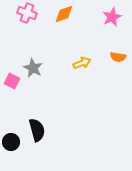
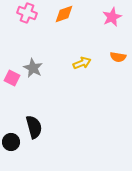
pink square: moved 3 px up
black semicircle: moved 3 px left, 3 px up
